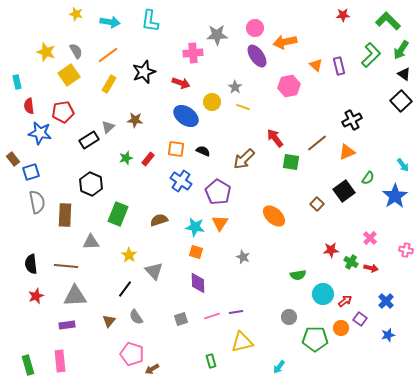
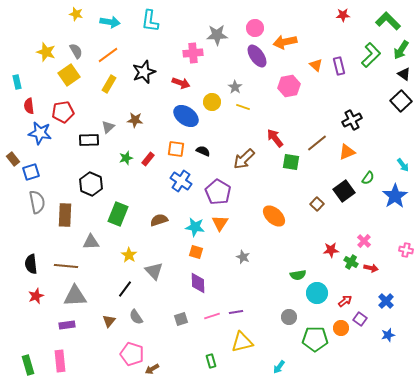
black rectangle at (89, 140): rotated 30 degrees clockwise
pink cross at (370, 238): moved 6 px left, 3 px down
cyan circle at (323, 294): moved 6 px left, 1 px up
